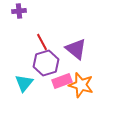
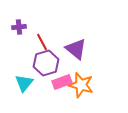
purple cross: moved 16 px down
pink rectangle: moved 1 px down
